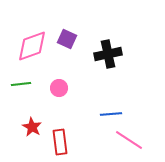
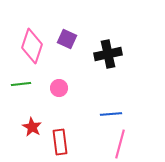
pink diamond: rotated 52 degrees counterclockwise
pink line: moved 9 px left, 4 px down; rotated 72 degrees clockwise
